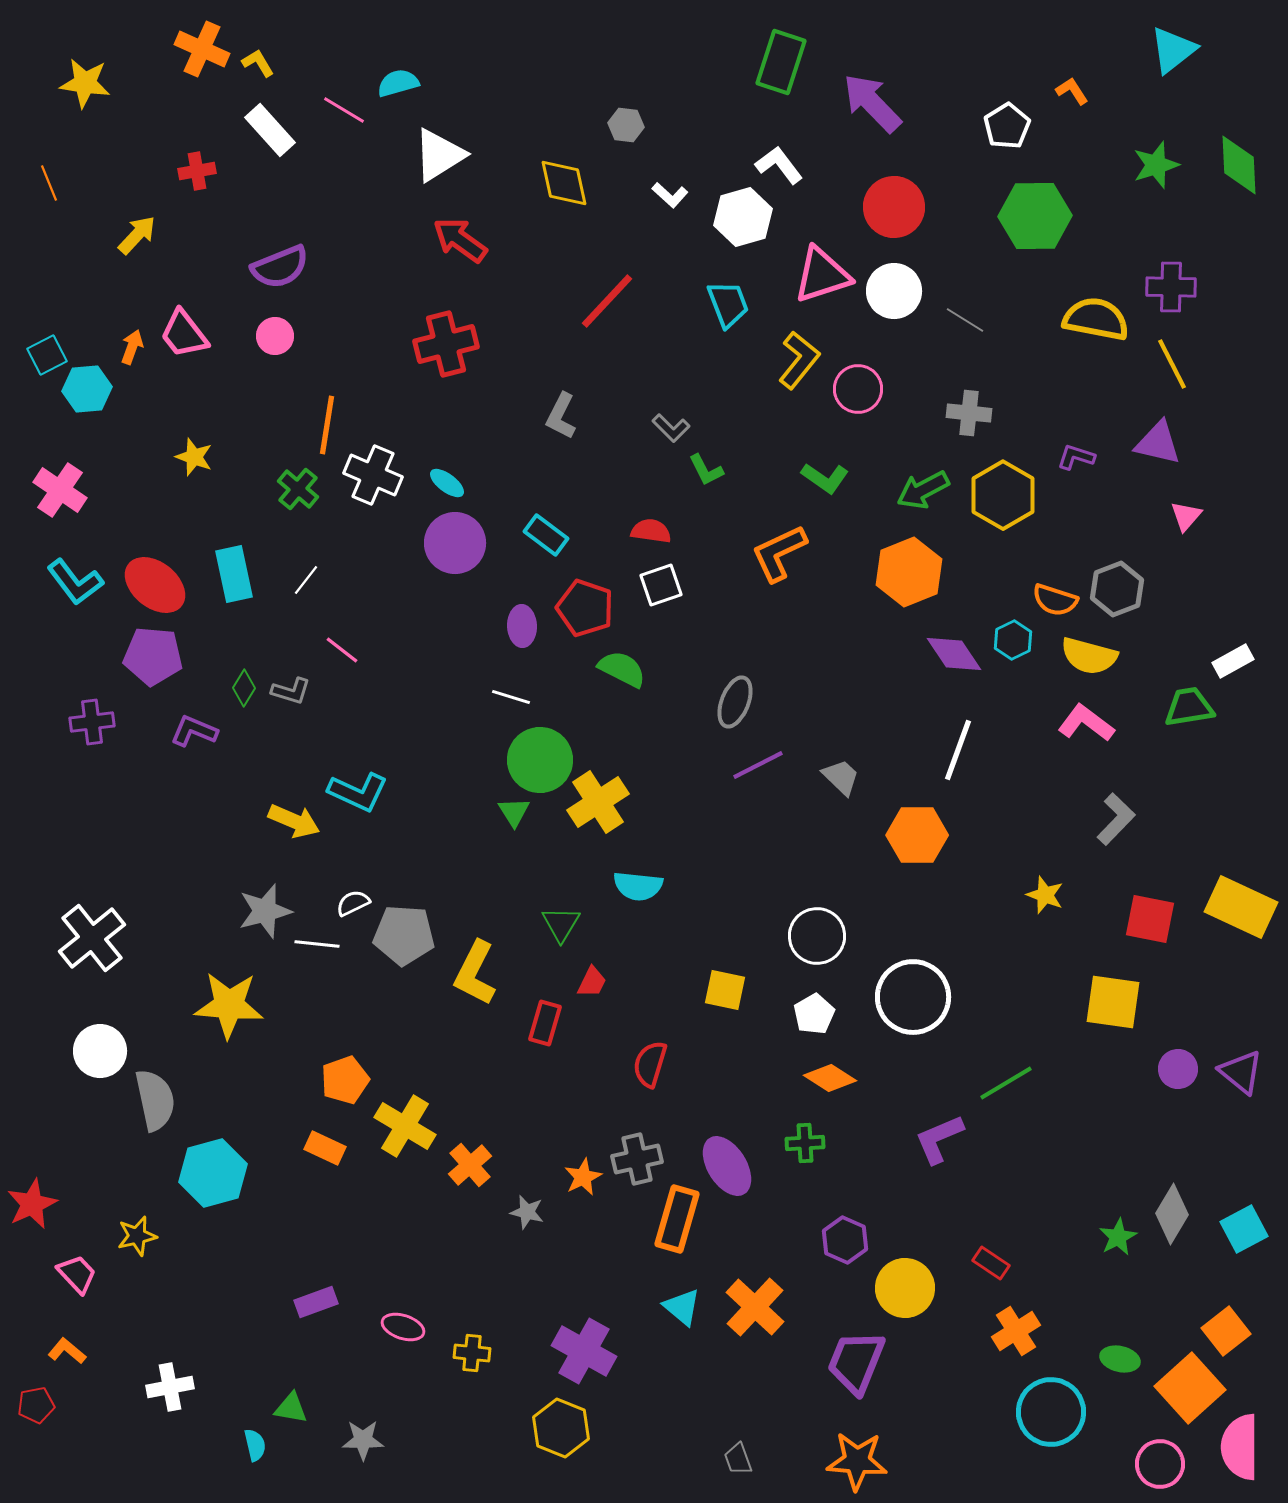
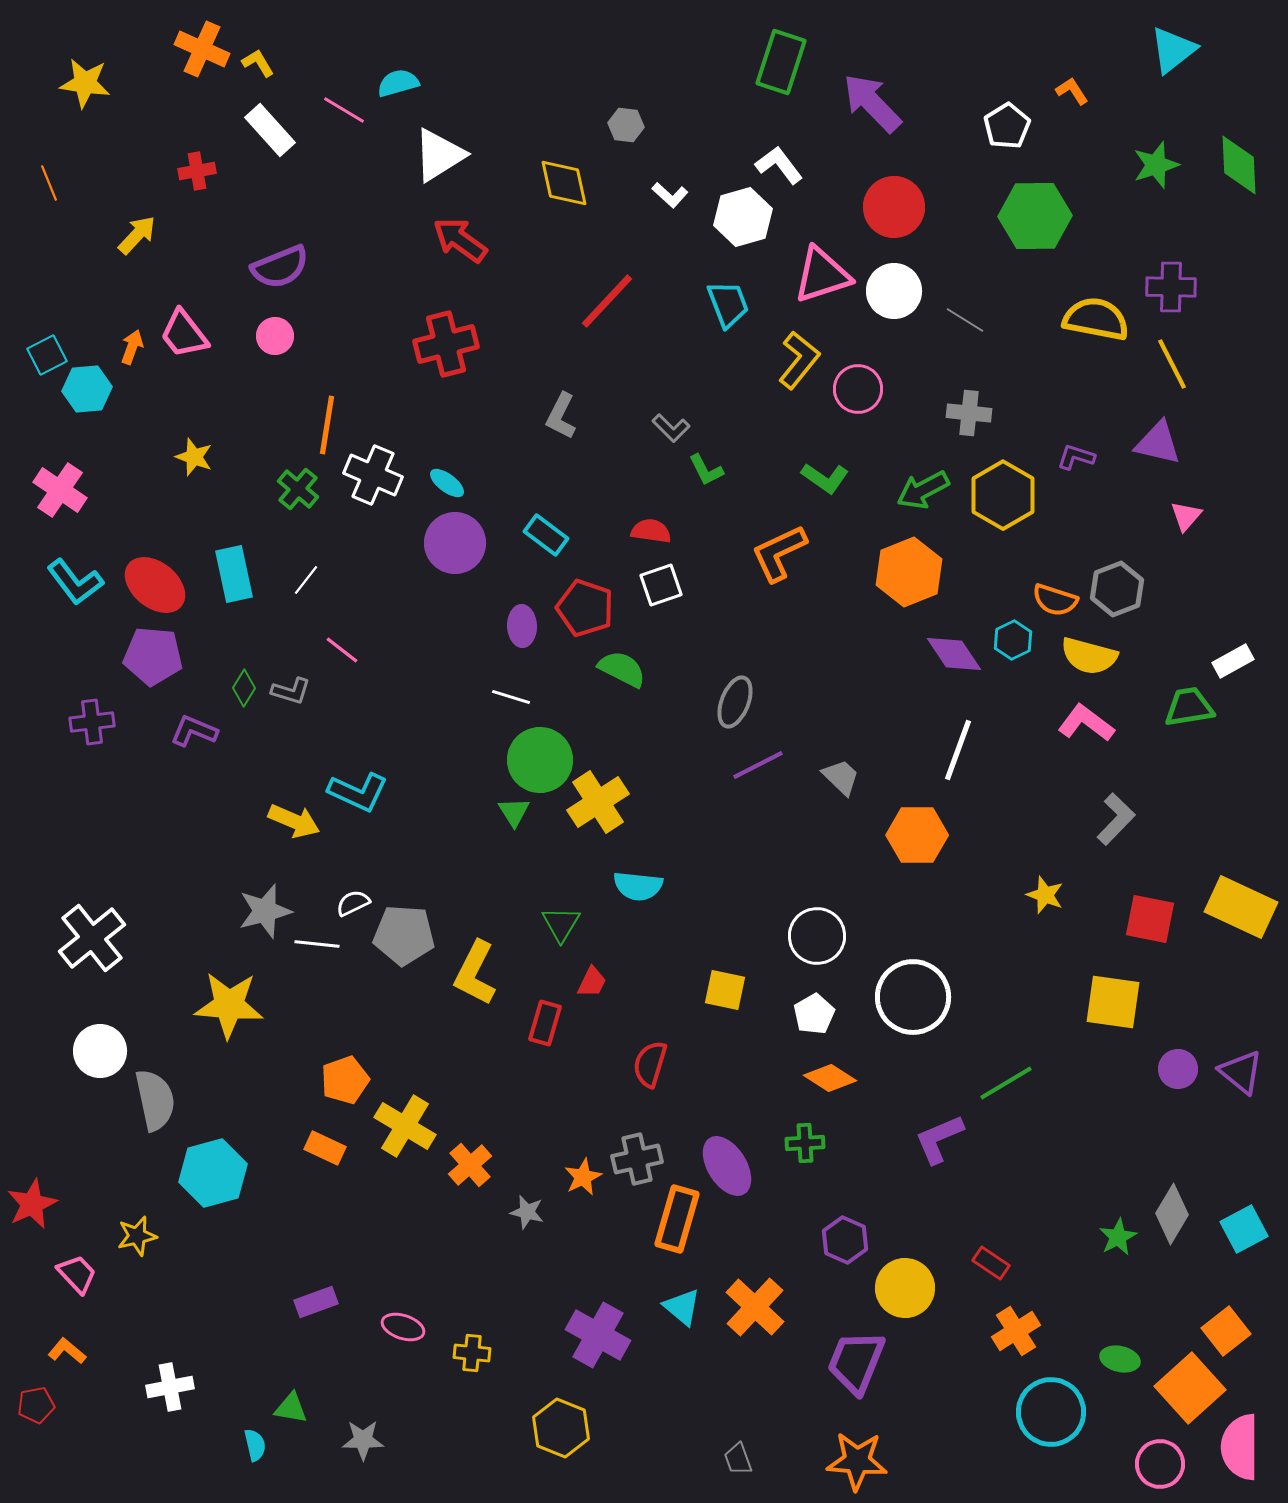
purple cross at (584, 1351): moved 14 px right, 16 px up
